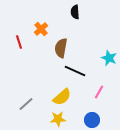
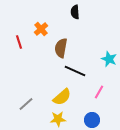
cyan star: moved 1 px down
